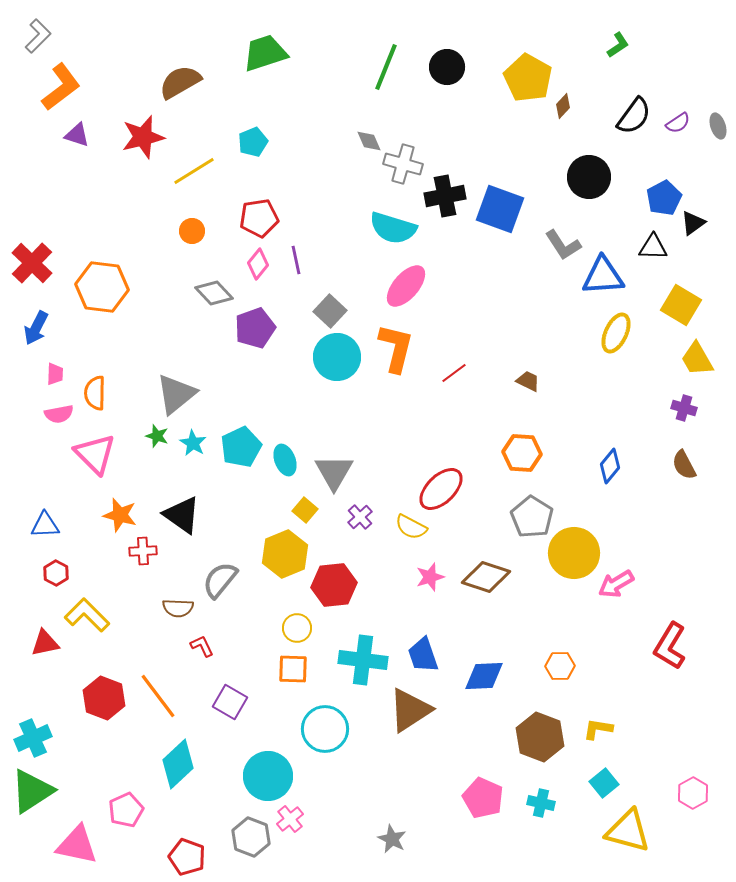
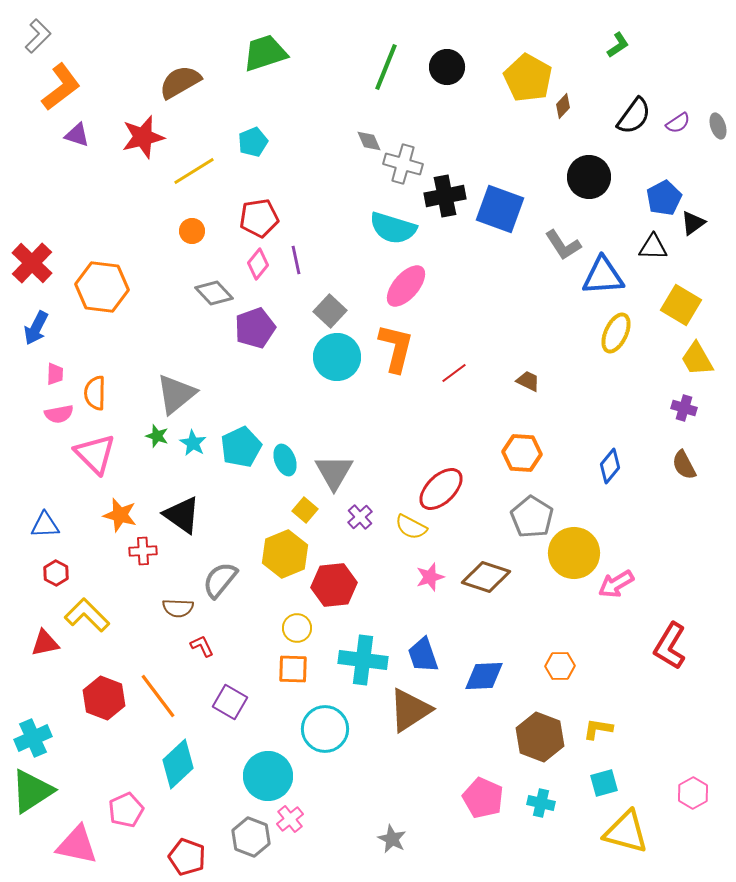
cyan square at (604, 783): rotated 24 degrees clockwise
yellow triangle at (628, 831): moved 2 px left, 1 px down
